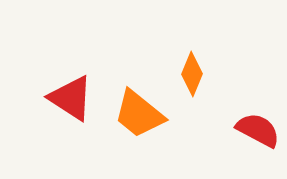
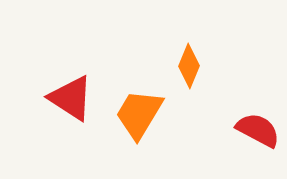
orange diamond: moved 3 px left, 8 px up
orange trapezoid: rotated 82 degrees clockwise
